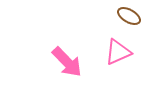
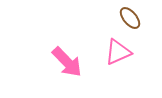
brown ellipse: moved 1 px right, 2 px down; rotated 20 degrees clockwise
